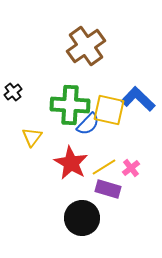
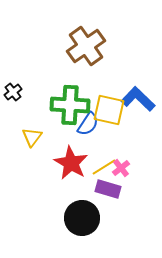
blue semicircle: rotated 10 degrees counterclockwise
pink cross: moved 10 px left
